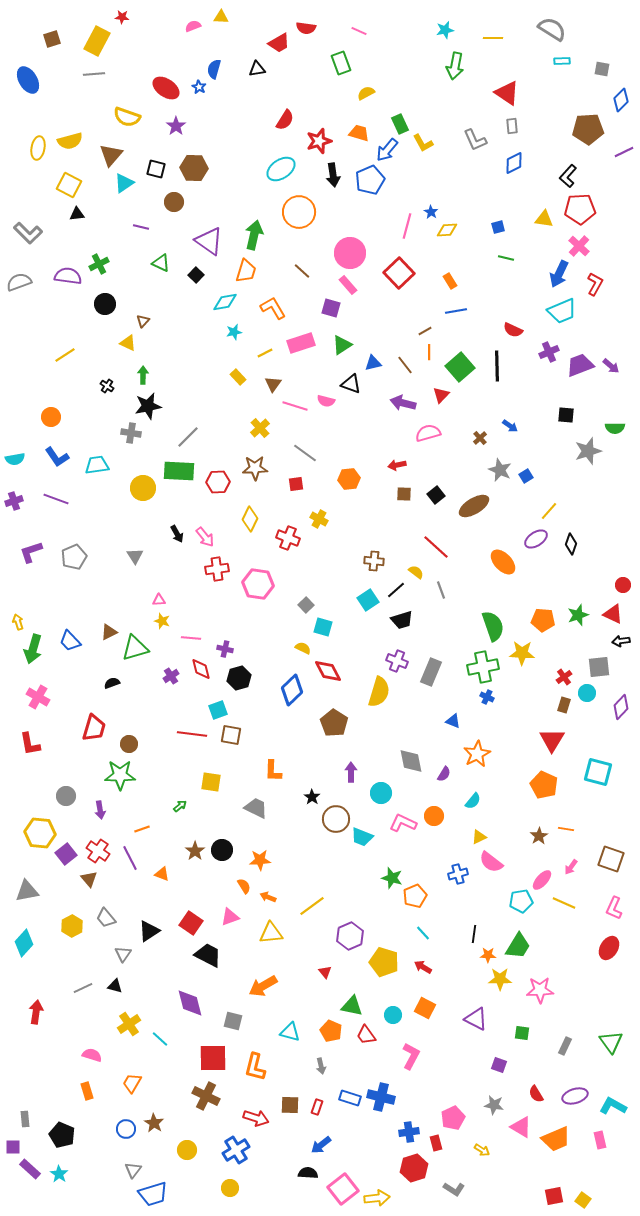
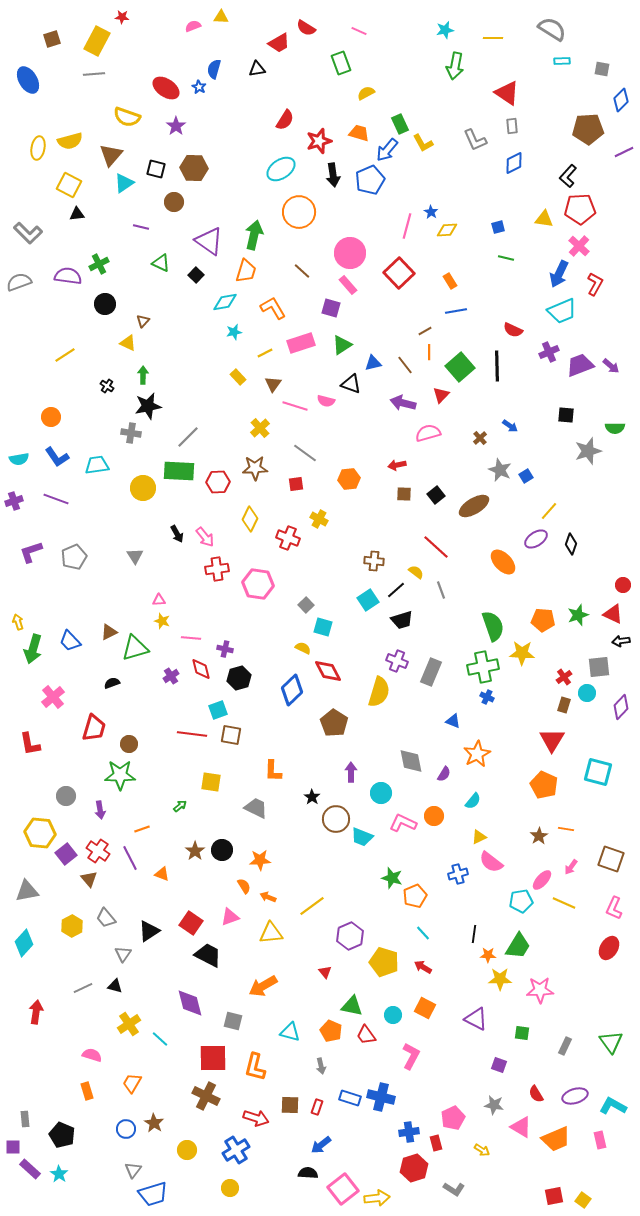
red semicircle at (306, 28): rotated 24 degrees clockwise
cyan semicircle at (15, 459): moved 4 px right
pink cross at (38, 697): moved 15 px right; rotated 20 degrees clockwise
